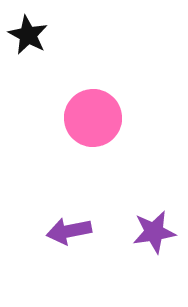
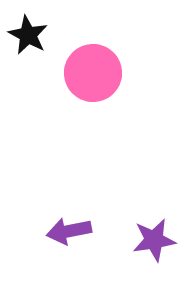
pink circle: moved 45 px up
purple star: moved 8 px down
